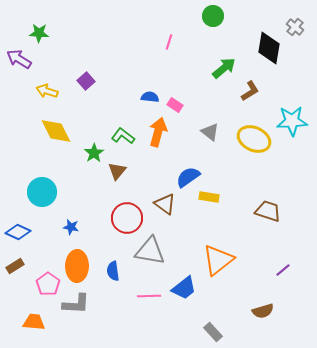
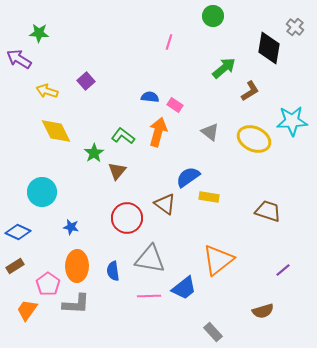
gray triangle at (150, 251): moved 8 px down
orange trapezoid at (34, 322): moved 7 px left, 12 px up; rotated 60 degrees counterclockwise
